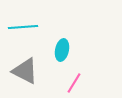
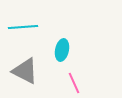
pink line: rotated 55 degrees counterclockwise
